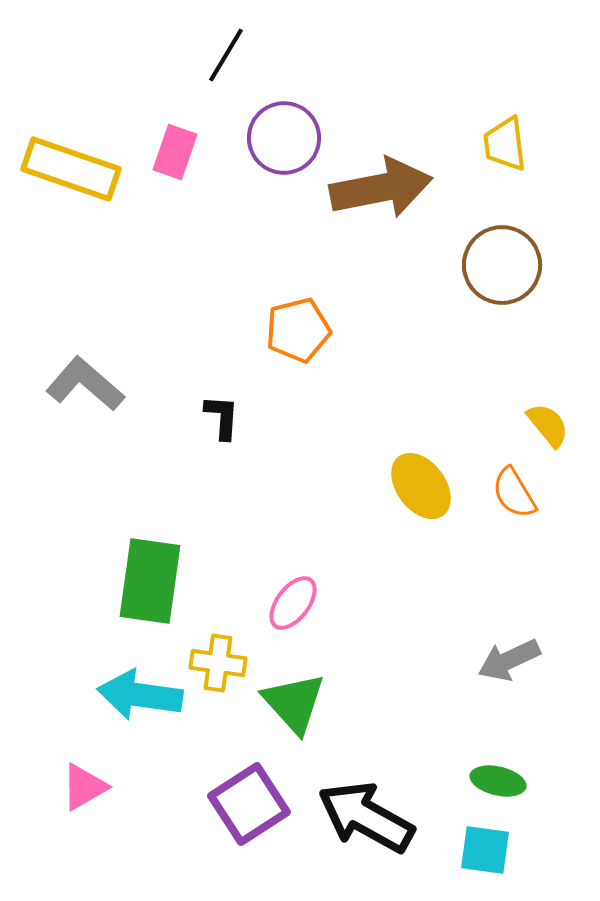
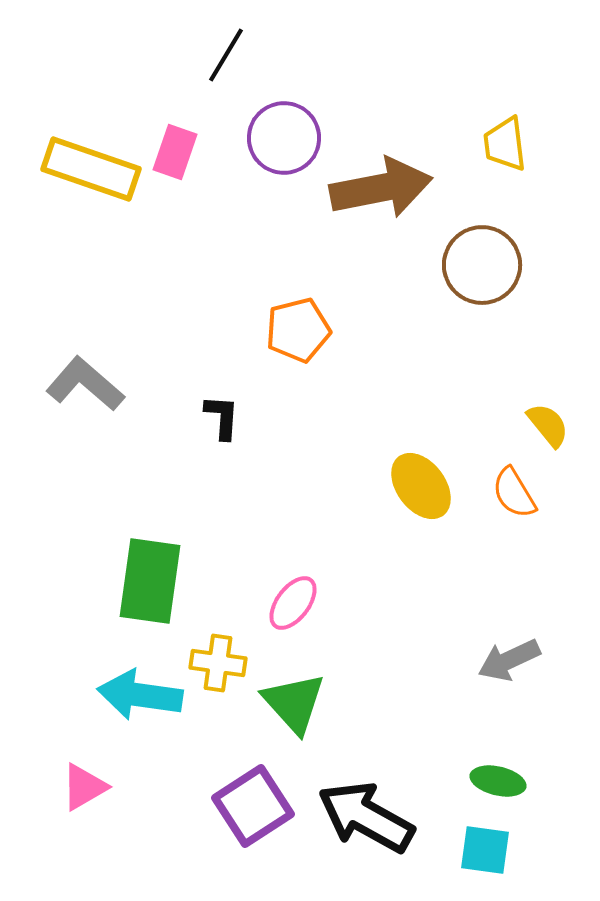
yellow rectangle: moved 20 px right
brown circle: moved 20 px left
purple square: moved 4 px right, 2 px down
